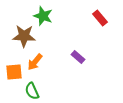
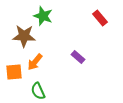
green semicircle: moved 6 px right
